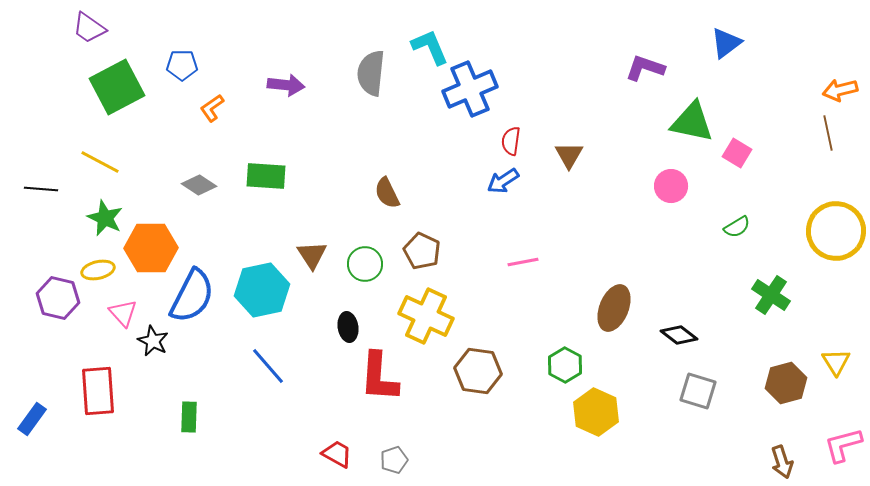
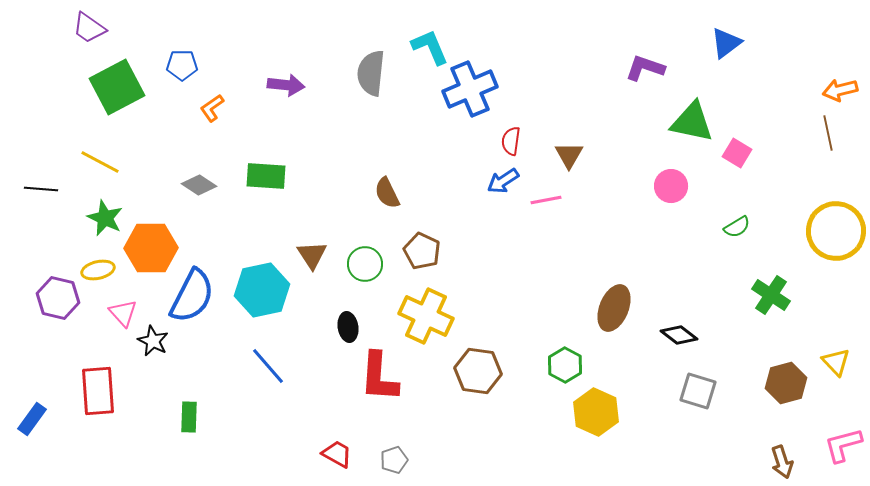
pink line at (523, 262): moved 23 px right, 62 px up
yellow triangle at (836, 362): rotated 12 degrees counterclockwise
